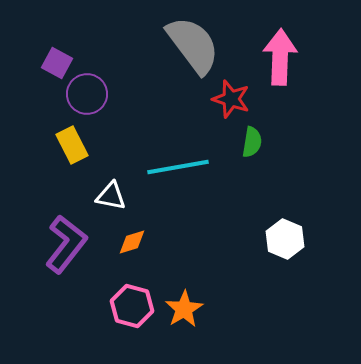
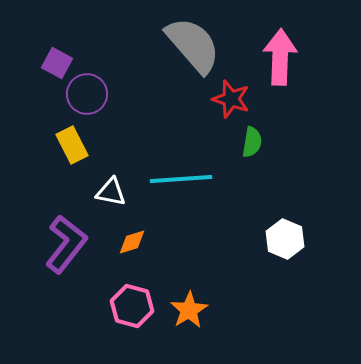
gray semicircle: rotated 4 degrees counterclockwise
cyan line: moved 3 px right, 12 px down; rotated 6 degrees clockwise
white triangle: moved 4 px up
orange star: moved 5 px right, 1 px down
